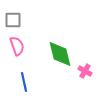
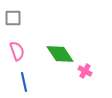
gray square: moved 2 px up
pink semicircle: moved 5 px down
green diamond: rotated 20 degrees counterclockwise
